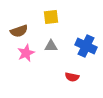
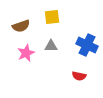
yellow square: moved 1 px right
brown semicircle: moved 2 px right, 5 px up
blue cross: moved 1 px right, 1 px up
red semicircle: moved 7 px right, 1 px up
